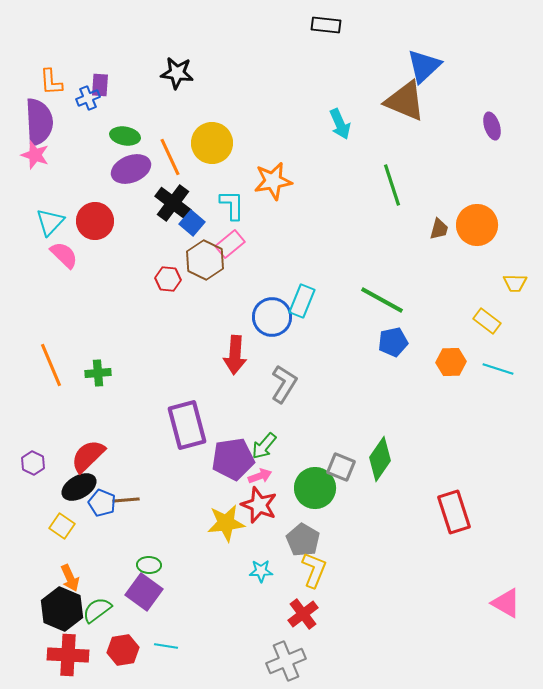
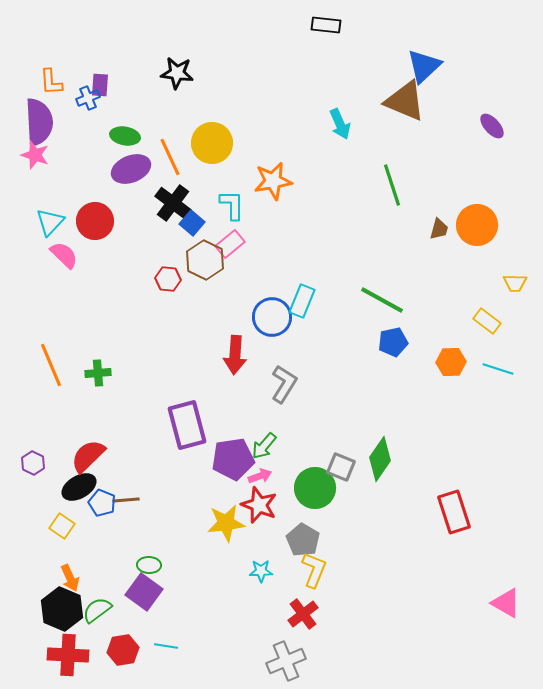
purple ellipse at (492, 126): rotated 24 degrees counterclockwise
